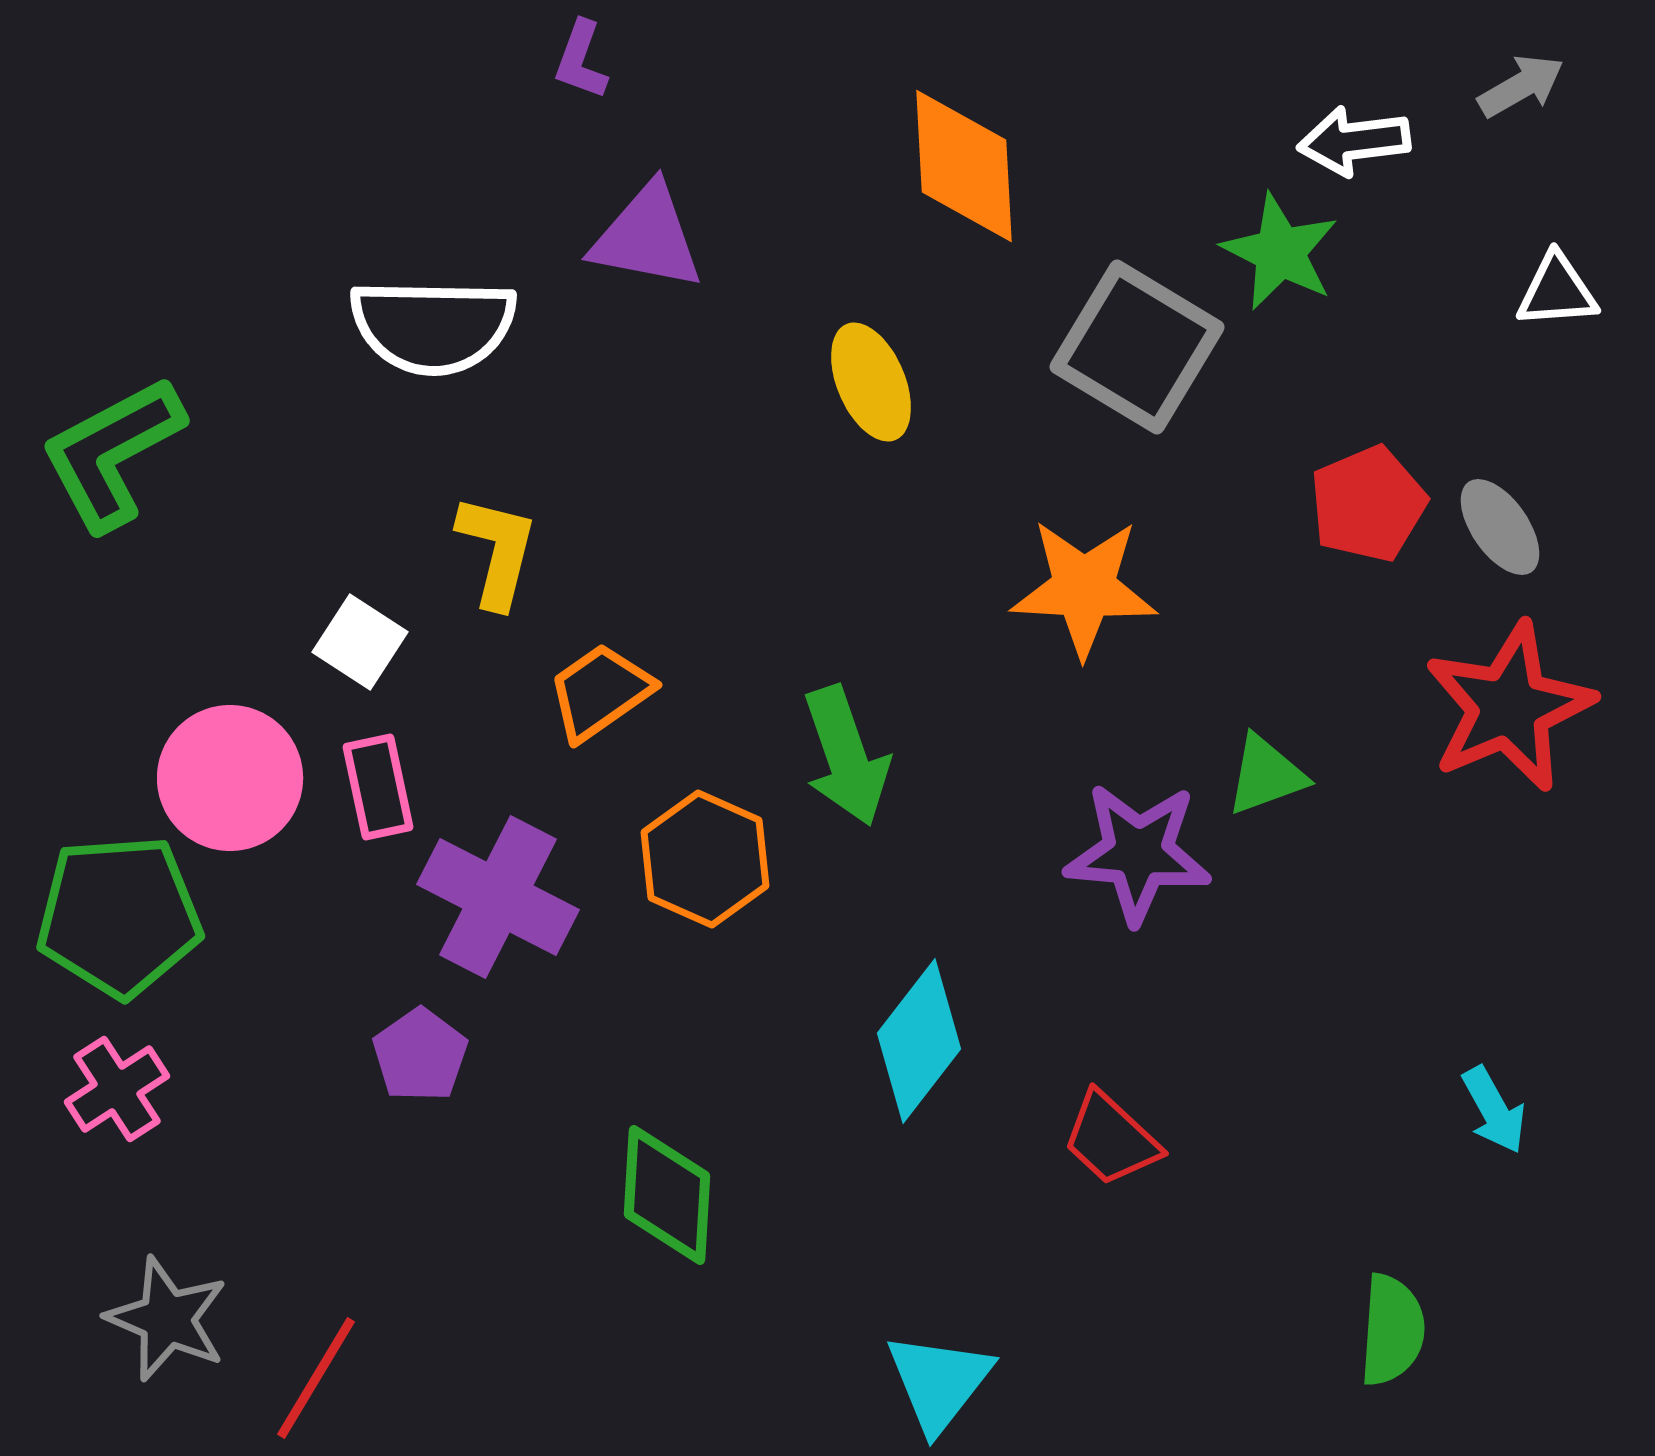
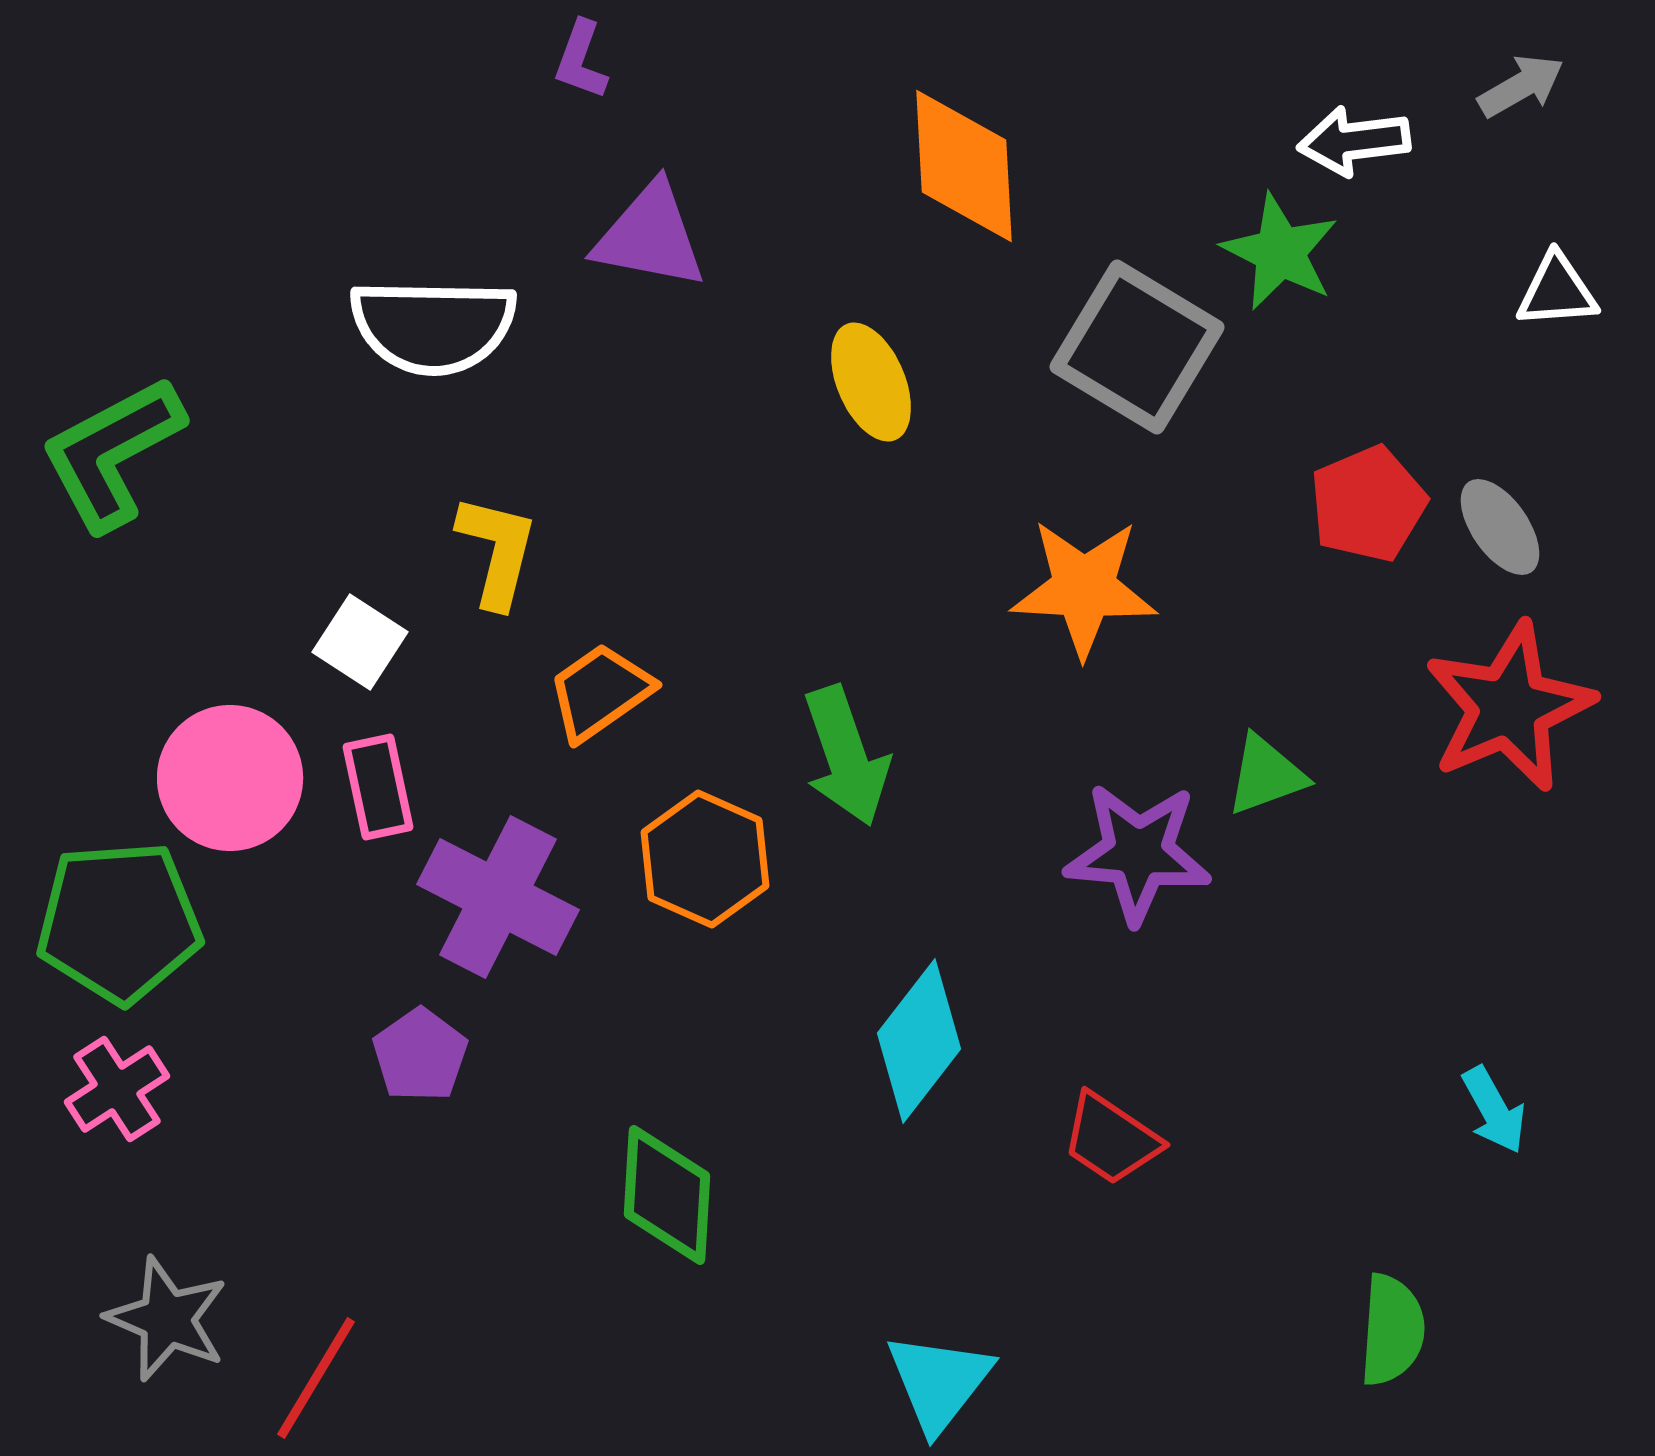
purple triangle: moved 3 px right, 1 px up
green pentagon: moved 6 px down
red trapezoid: rotated 9 degrees counterclockwise
